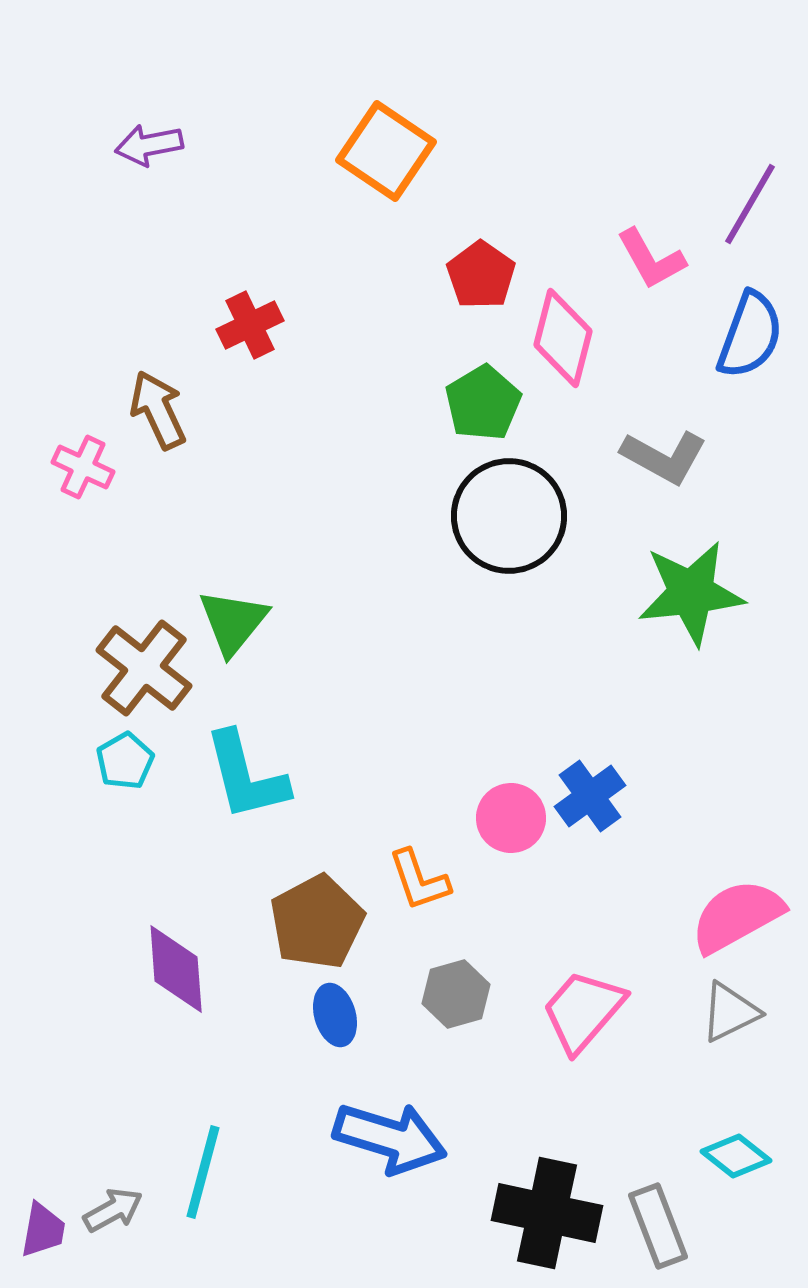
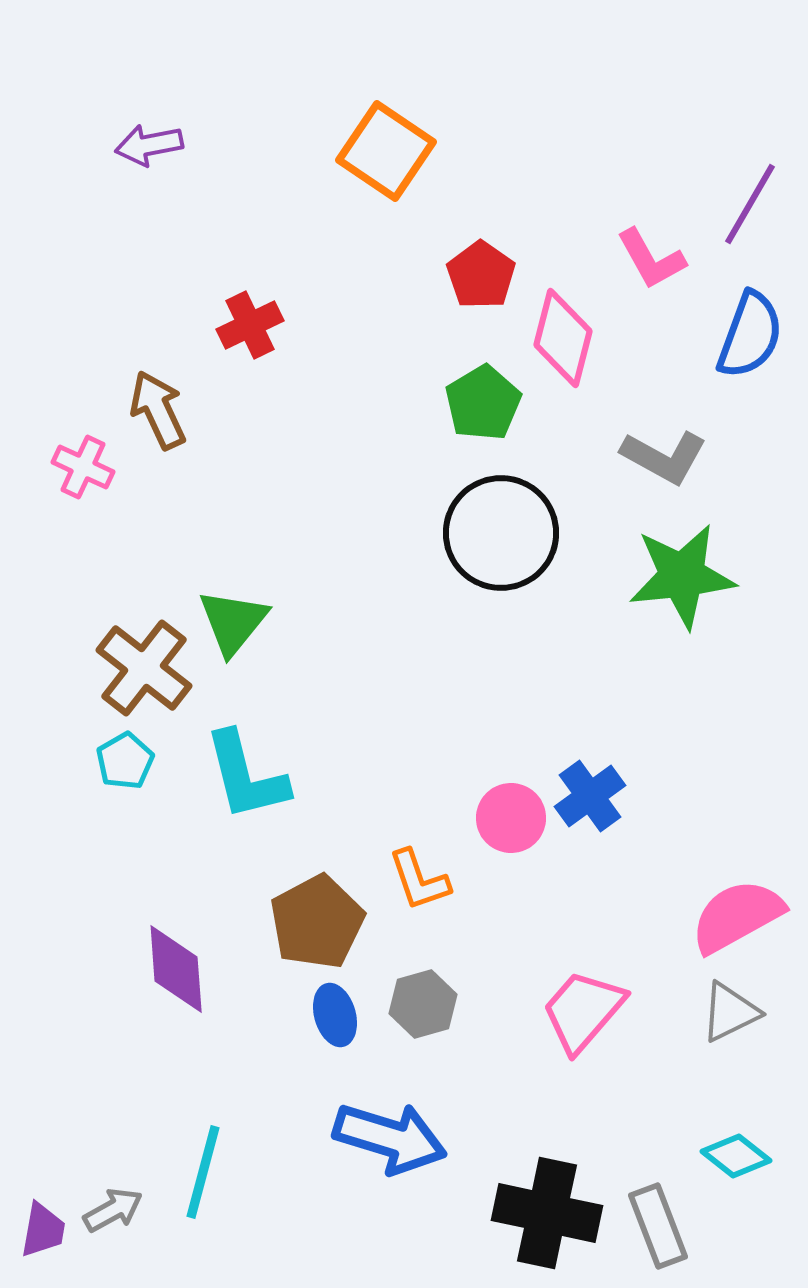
black circle: moved 8 px left, 17 px down
green star: moved 9 px left, 17 px up
gray hexagon: moved 33 px left, 10 px down
